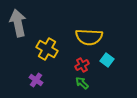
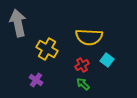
green arrow: moved 1 px right, 1 px down
